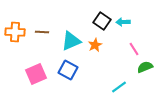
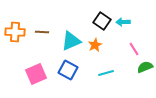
cyan line: moved 13 px left, 14 px up; rotated 21 degrees clockwise
